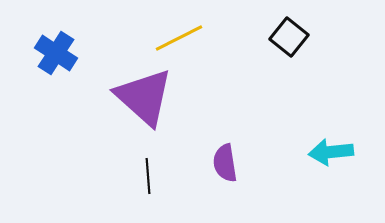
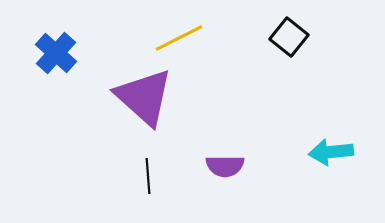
blue cross: rotated 9 degrees clockwise
purple semicircle: moved 3 px down; rotated 81 degrees counterclockwise
